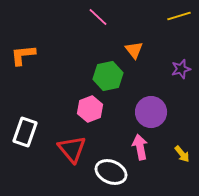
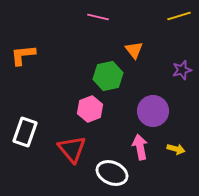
pink line: rotated 30 degrees counterclockwise
purple star: moved 1 px right, 1 px down
purple circle: moved 2 px right, 1 px up
yellow arrow: moved 6 px left, 5 px up; rotated 36 degrees counterclockwise
white ellipse: moved 1 px right, 1 px down
